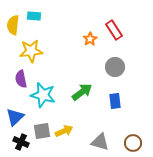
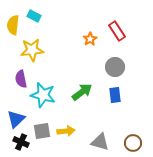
cyan rectangle: rotated 24 degrees clockwise
red rectangle: moved 3 px right, 1 px down
yellow star: moved 1 px right, 1 px up
blue rectangle: moved 6 px up
blue triangle: moved 1 px right, 2 px down
yellow arrow: moved 2 px right; rotated 18 degrees clockwise
